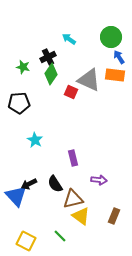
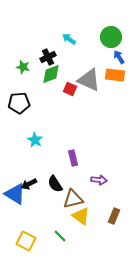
green diamond: rotated 35 degrees clockwise
red square: moved 1 px left, 3 px up
blue triangle: moved 1 px left, 2 px up; rotated 15 degrees counterclockwise
